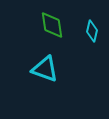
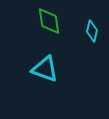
green diamond: moved 3 px left, 4 px up
